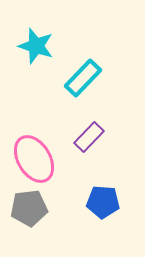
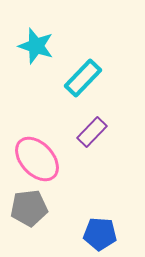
purple rectangle: moved 3 px right, 5 px up
pink ellipse: moved 3 px right; rotated 12 degrees counterclockwise
blue pentagon: moved 3 px left, 32 px down
